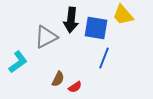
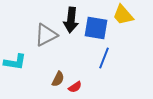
gray triangle: moved 2 px up
cyan L-shape: moved 3 px left; rotated 45 degrees clockwise
